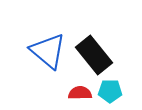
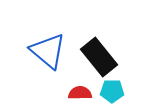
black rectangle: moved 5 px right, 2 px down
cyan pentagon: moved 2 px right
